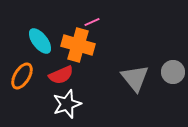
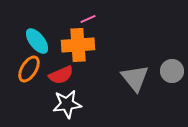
pink line: moved 4 px left, 3 px up
cyan ellipse: moved 3 px left
orange cross: rotated 20 degrees counterclockwise
gray circle: moved 1 px left, 1 px up
orange ellipse: moved 7 px right, 7 px up
white star: rotated 12 degrees clockwise
